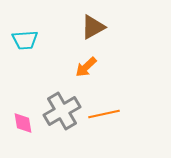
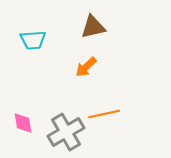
brown triangle: rotated 16 degrees clockwise
cyan trapezoid: moved 8 px right
gray cross: moved 4 px right, 21 px down
